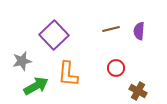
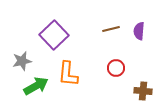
brown cross: moved 5 px right; rotated 24 degrees counterclockwise
